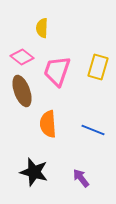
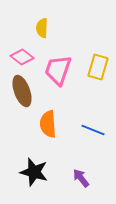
pink trapezoid: moved 1 px right, 1 px up
